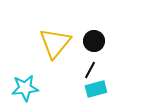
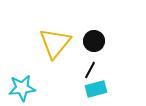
cyan star: moved 3 px left
